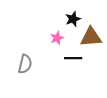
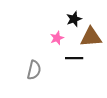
black star: moved 1 px right
black line: moved 1 px right
gray semicircle: moved 9 px right, 6 px down
